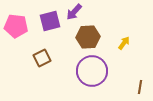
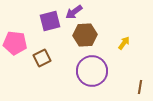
purple arrow: rotated 12 degrees clockwise
pink pentagon: moved 1 px left, 17 px down
brown hexagon: moved 3 px left, 2 px up
